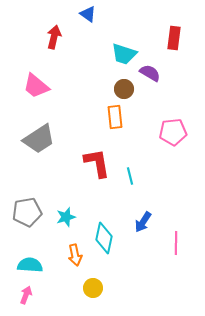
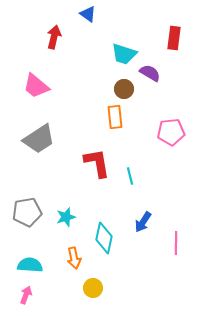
pink pentagon: moved 2 px left
orange arrow: moved 1 px left, 3 px down
